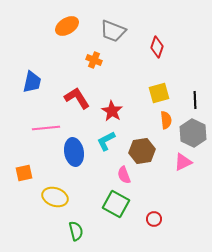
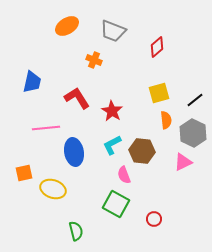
red diamond: rotated 30 degrees clockwise
black line: rotated 54 degrees clockwise
cyan L-shape: moved 6 px right, 4 px down
brown hexagon: rotated 15 degrees clockwise
yellow ellipse: moved 2 px left, 8 px up
